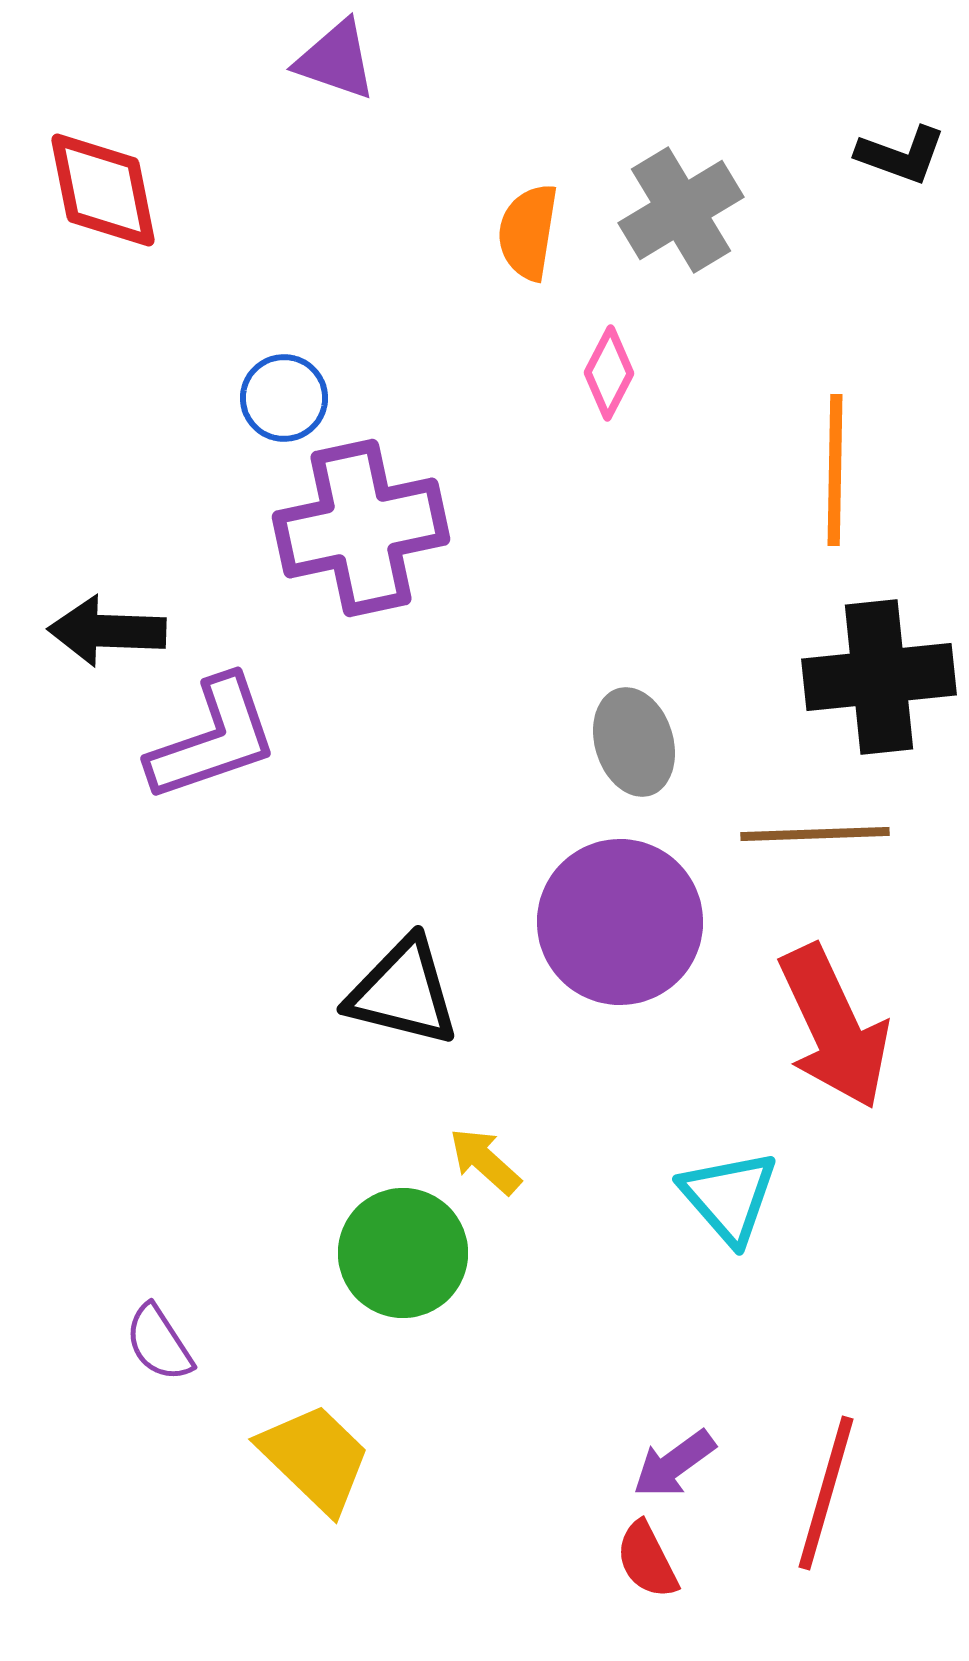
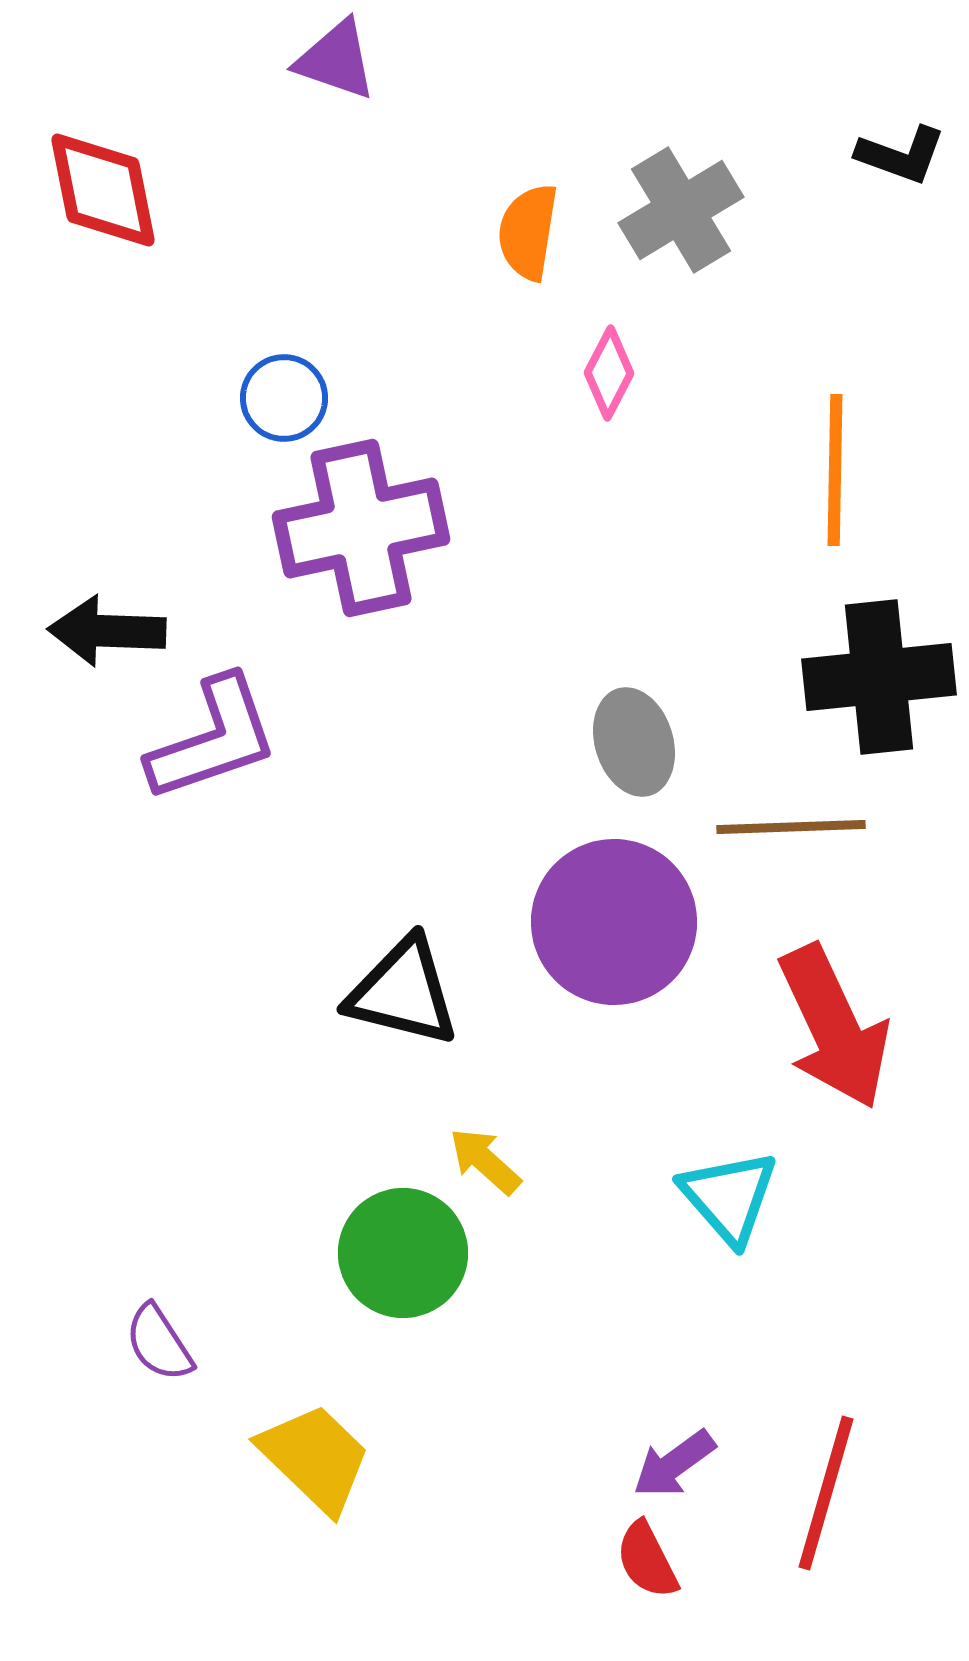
brown line: moved 24 px left, 7 px up
purple circle: moved 6 px left
